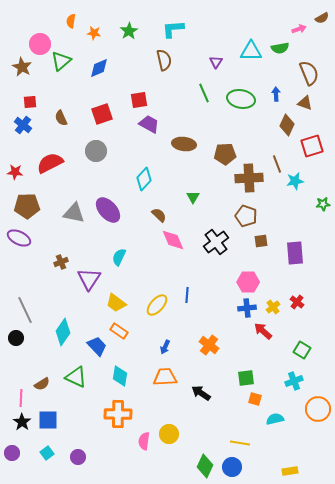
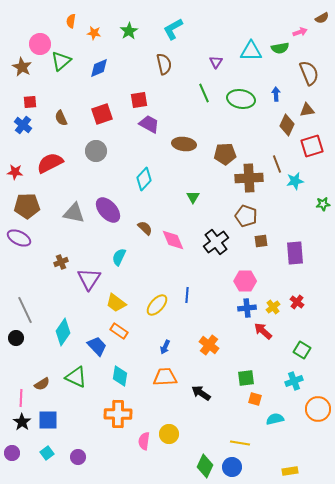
cyan L-shape at (173, 29): rotated 25 degrees counterclockwise
pink arrow at (299, 29): moved 1 px right, 3 px down
brown semicircle at (164, 60): moved 4 px down
brown triangle at (305, 103): moved 2 px right, 7 px down; rotated 28 degrees counterclockwise
brown semicircle at (159, 215): moved 14 px left, 13 px down
pink hexagon at (248, 282): moved 3 px left, 1 px up
